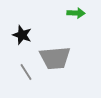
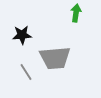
green arrow: rotated 84 degrees counterclockwise
black star: rotated 24 degrees counterclockwise
